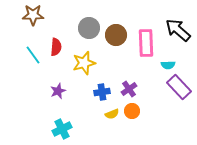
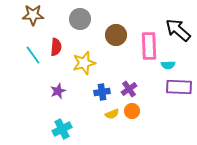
gray circle: moved 9 px left, 9 px up
pink rectangle: moved 3 px right, 3 px down
purple rectangle: rotated 45 degrees counterclockwise
